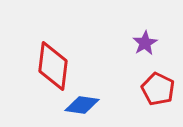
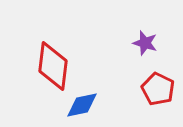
purple star: rotated 25 degrees counterclockwise
blue diamond: rotated 20 degrees counterclockwise
